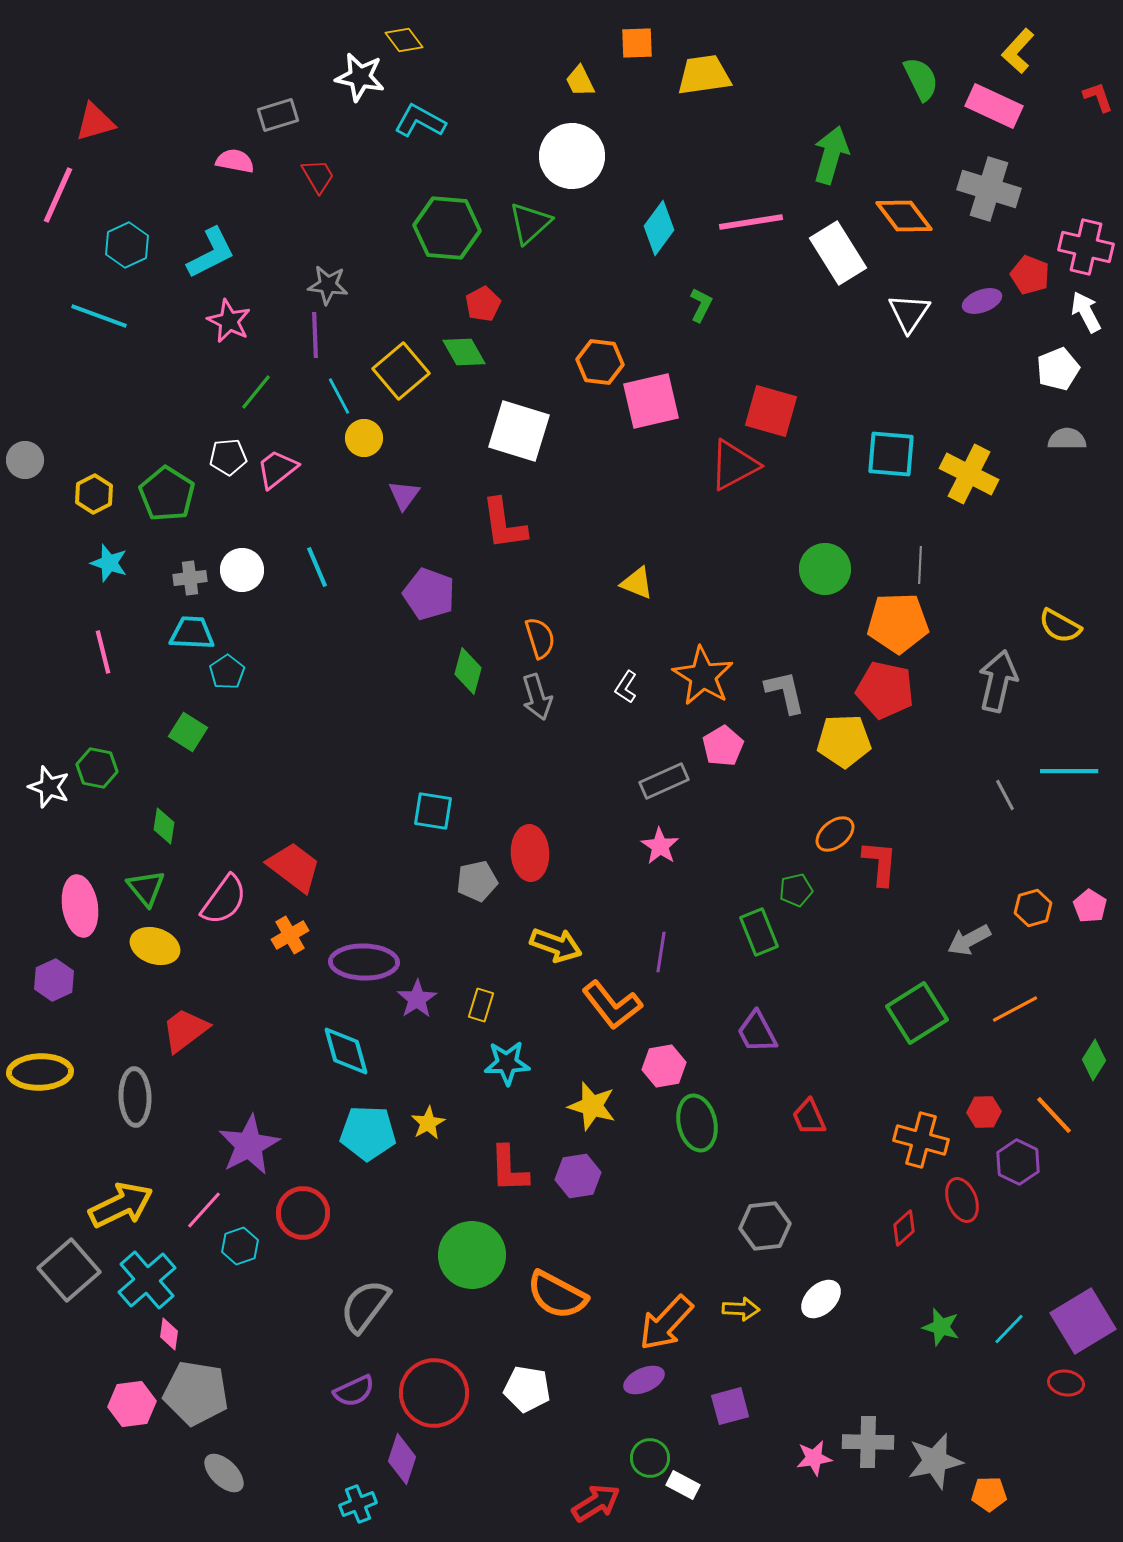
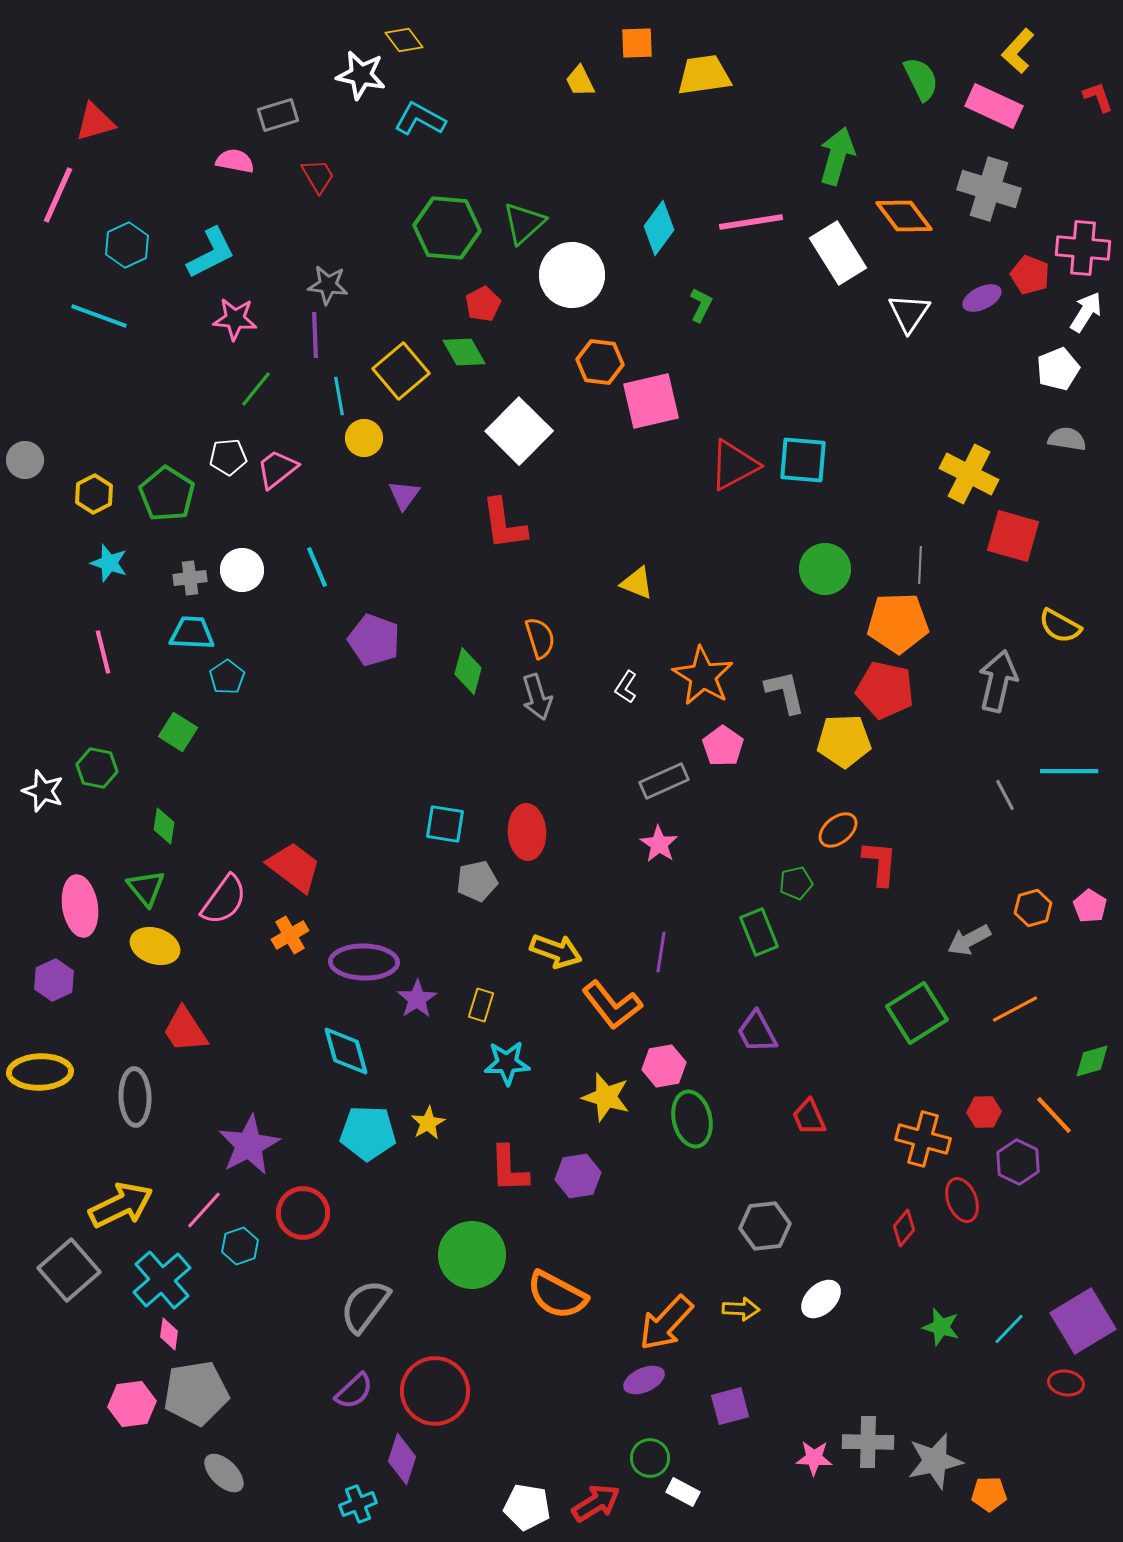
white star at (360, 77): moved 1 px right, 2 px up
cyan L-shape at (420, 121): moved 2 px up
green arrow at (831, 155): moved 6 px right, 1 px down
white circle at (572, 156): moved 119 px down
green triangle at (530, 223): moved 6 px left
pink cross at (1086, 247): moved 3 px left, 1 px down; rotated 8 degrees counterclockwise
purple ellipse at (982, 301): moved 3 px up; rotated 6 degrees counterclockwise
white arrow at (1086, 312): rotated 60 degrees clockwise
pink star at (229, 321): moved 6 px right, 2 px up; rotated 21 degrees counterclockwise
green line at (256, 392): moved 3 px up
cyan line at (339, 396): rotated 18 degrees clockwise
red square at (771, 411): moved 242 px right, 125 px down
white square at (519, 431): rotated 28 degrees clockwise
gray semicircle at (1067, 439): rotated 9 degrees clockwise
cyan square at (891, 454): moved 88 px left, 6 px down
purple pentagon at (429, 594): moved 55 px left, 46 px down
cyan pentagon at (227, 672): moved 5 px down
green square at (188, 732): moved 10 px left
pink pentagon at (723, 746): rotated 6 degrees counterclockwise
white star at (49, 787): moved 6 px left, 4 px down
cyan square at (433, 811): moved 12 px right, 13 px down
orange ellipse at (835, 834): moved 3 px right, 4 px up
pink star at (660, 846): moved 1 px left, 2 px up
red ellipse at (530, 853): moved 3 px left, 21 px up
green pentagon at (796, 890): moved 7 px up
yellow arrow at (556, 945): moved 6 px down
red trapezoid at (185, 1030): rotated 86 degrees counterclockwise
green diamond at (1094, 1060): moved 2 px left, 1 px down; rotated 42 degrees clockwise
yellow star at (592, 1106): moved 14 px right, 9 px up
green ellipse at (697, 1123): moved 5 px left, 4 px up
orange cross at (921, 1140): moved 2 px right, 1 px up
red diamond at (904, 1228): rotated 9 degrees counterclockwise
cyan cross at (147, 1280): moved 15 px right
white pentagon at (527, 1389): moved 118 px down
purple semicircle at (354, 1391): rotated 18 degrees counterclockwise
gray pentagon at (196, 1393): rotated 18 degrees counterclockwise
red circle at (434, 1393): moved 1 px right, 2 px up
pink star at (814, 1458): rotated 12 degrees clockwise
white rectangle at (683, 1485): moved 7 px down
